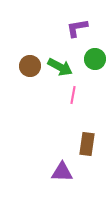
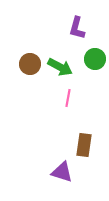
purple L-shape: rotated 65 degrees counterclockwise
brown circle: moved 2 px up
pink line: moved 5 px left, 3 px down
brown rectangle: moved 3 px left, 1 px down
purple triangle: rotated 15 degrees clockwise
